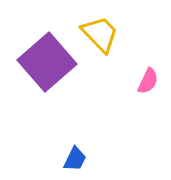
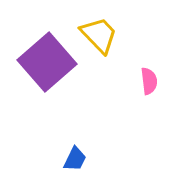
yellow trapezoid: moved 1 px left, 1 px down
pink semicircle: moved 1 px right; rotated 32 degrees counterclockwise
